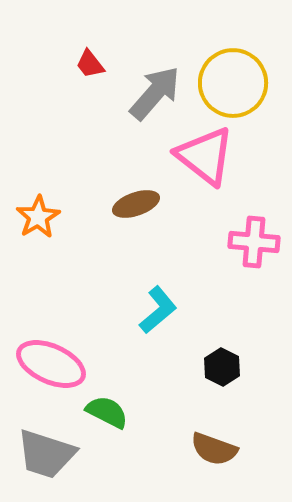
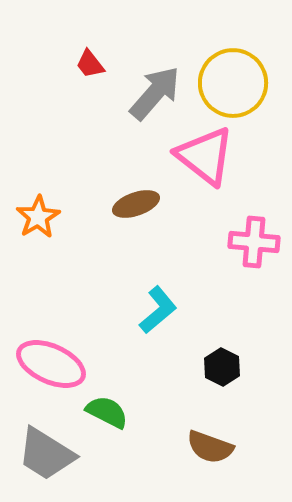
brown semicircle: moved 4 px left, 2 px up
gray trapezoid: rotated 14 degrees clockwise
